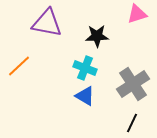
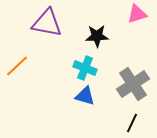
orange line: moved 2 px left
blue triangle: rotated 15 degrees counterclockwise
